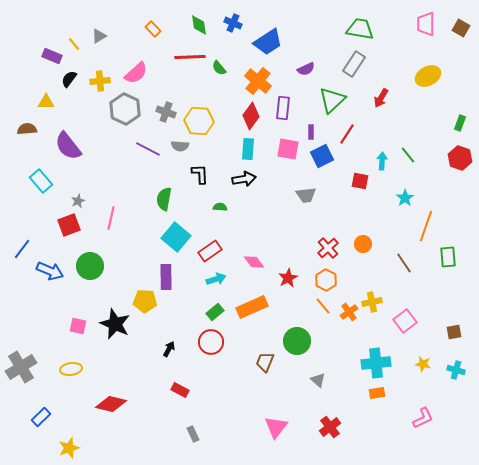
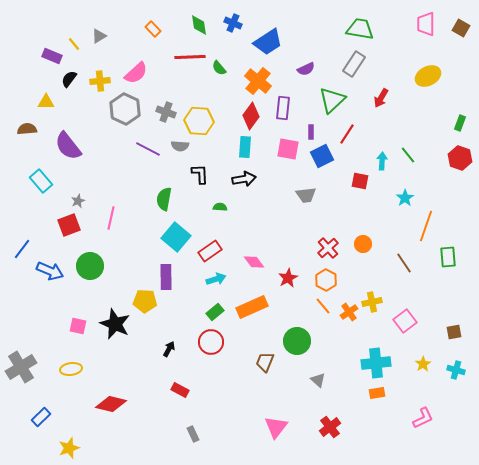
cyan rectangle at (248, 149): moved 3 px left, 2 px up
yellow star at (423, 364): rotated 28 degrees clockwise
